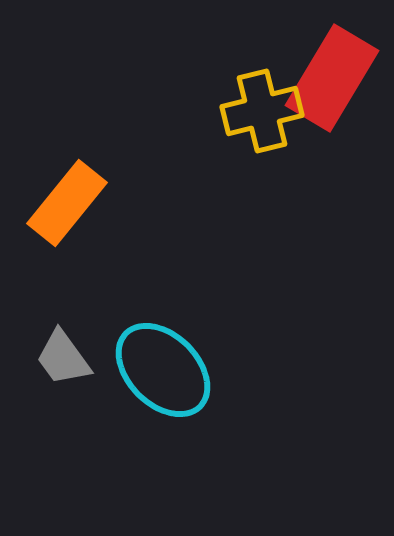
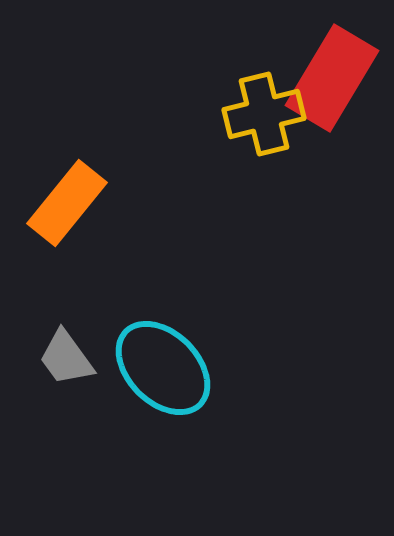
yellow cross: moved 2 px right, 3 px down
gray trapezoid: moved 3 px right
cyan ellipse: moved 2 px up
